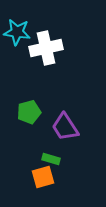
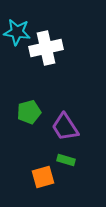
green rectangle: moved 15 px right, 1 px down
